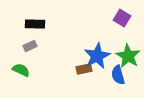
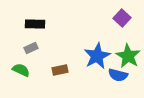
purple square: rotated 12 degrees clockwise
gray rectangle: moved 1 px right, 2 px down
brown rectangle: moved 24 px left, 1 px down
blue semicircle: rotated 60 degrees counterclockwise
